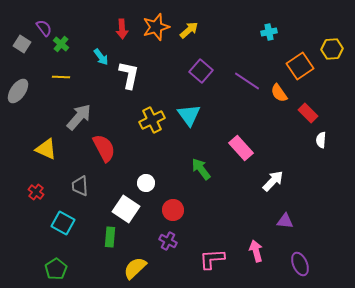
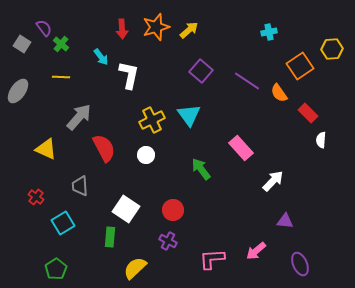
white circle: moved 28 px up
red cross: moved 5 px down
cyan square: rotated 30 degrees clockwise
pink arrow: rotated 115 degrees counterclockwise
